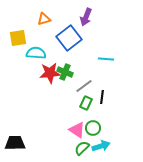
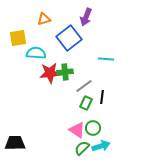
green cross: rotated 28 degrees counterclockwise
